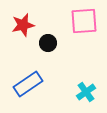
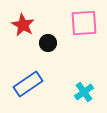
pink square: moved 2 px down
red star: rotated 30 degrees counterclockwise
cyan cross: moved 2 px left
